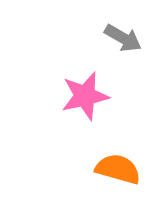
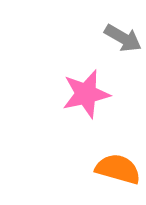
pink star: moved 1 px right, 2 px up
